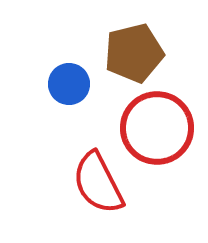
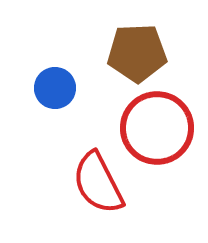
brown pentagon: moved 3 px right; rotated 12 degrees clockwise
blue circle: moved 14 px left, 4 px down
